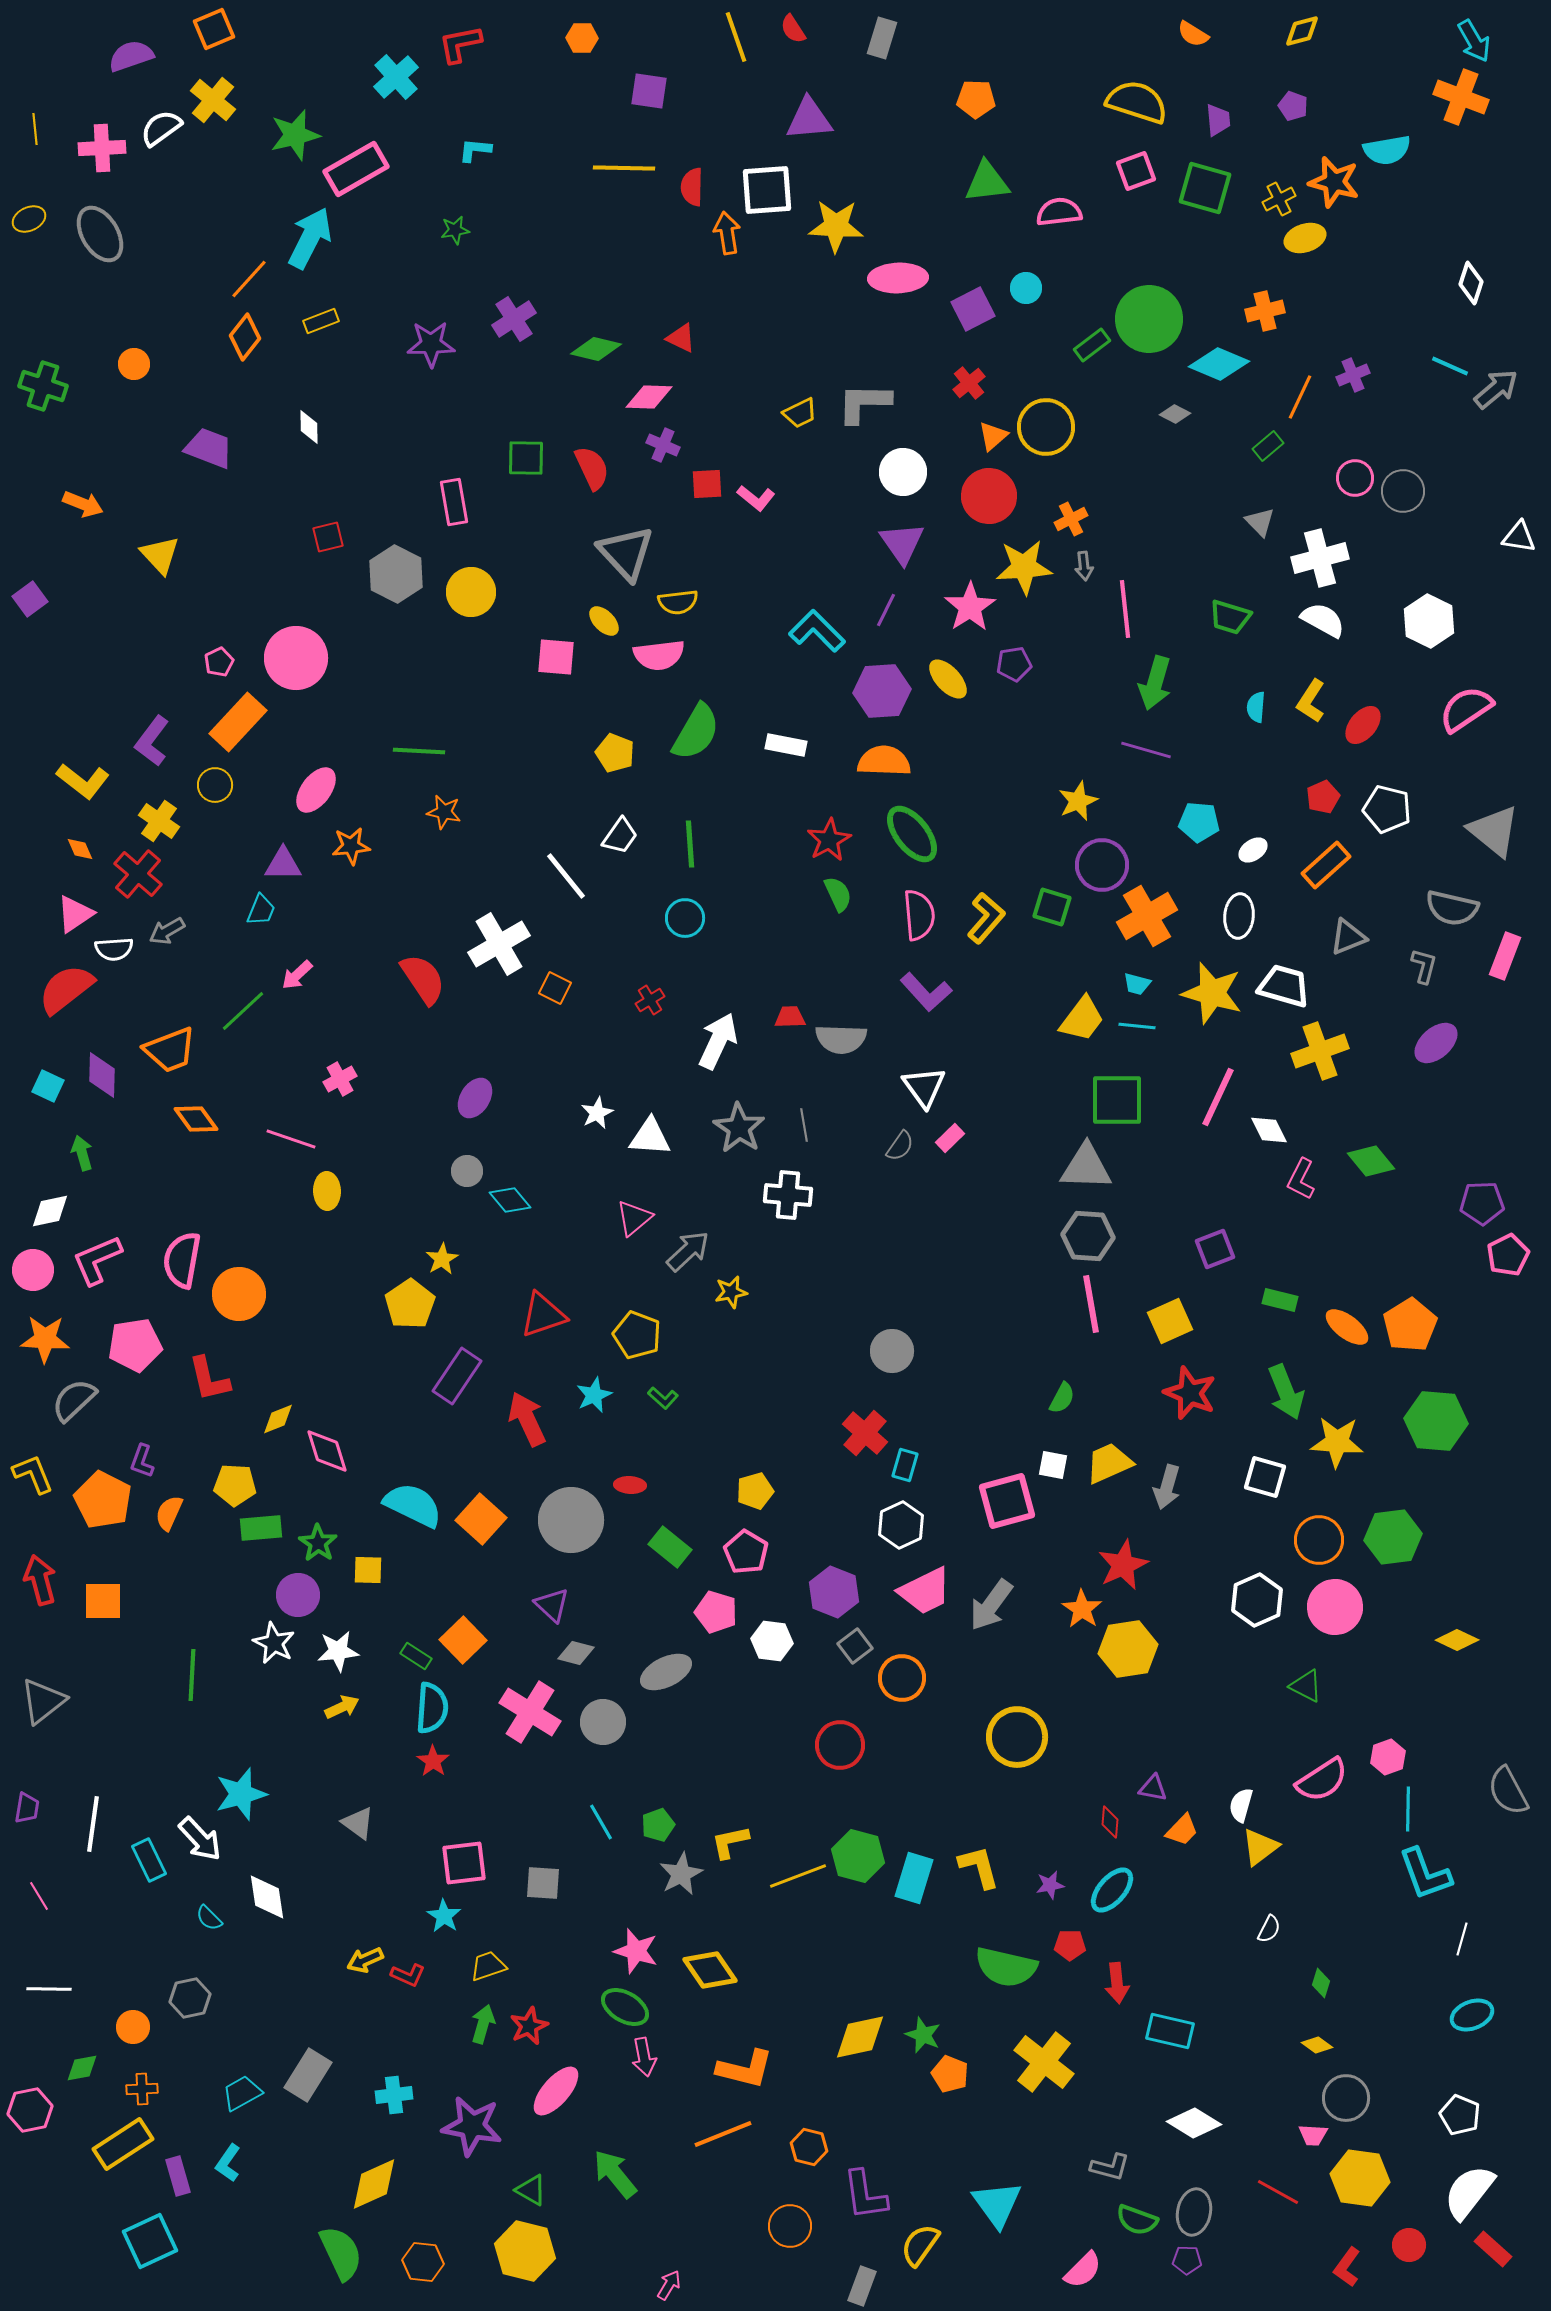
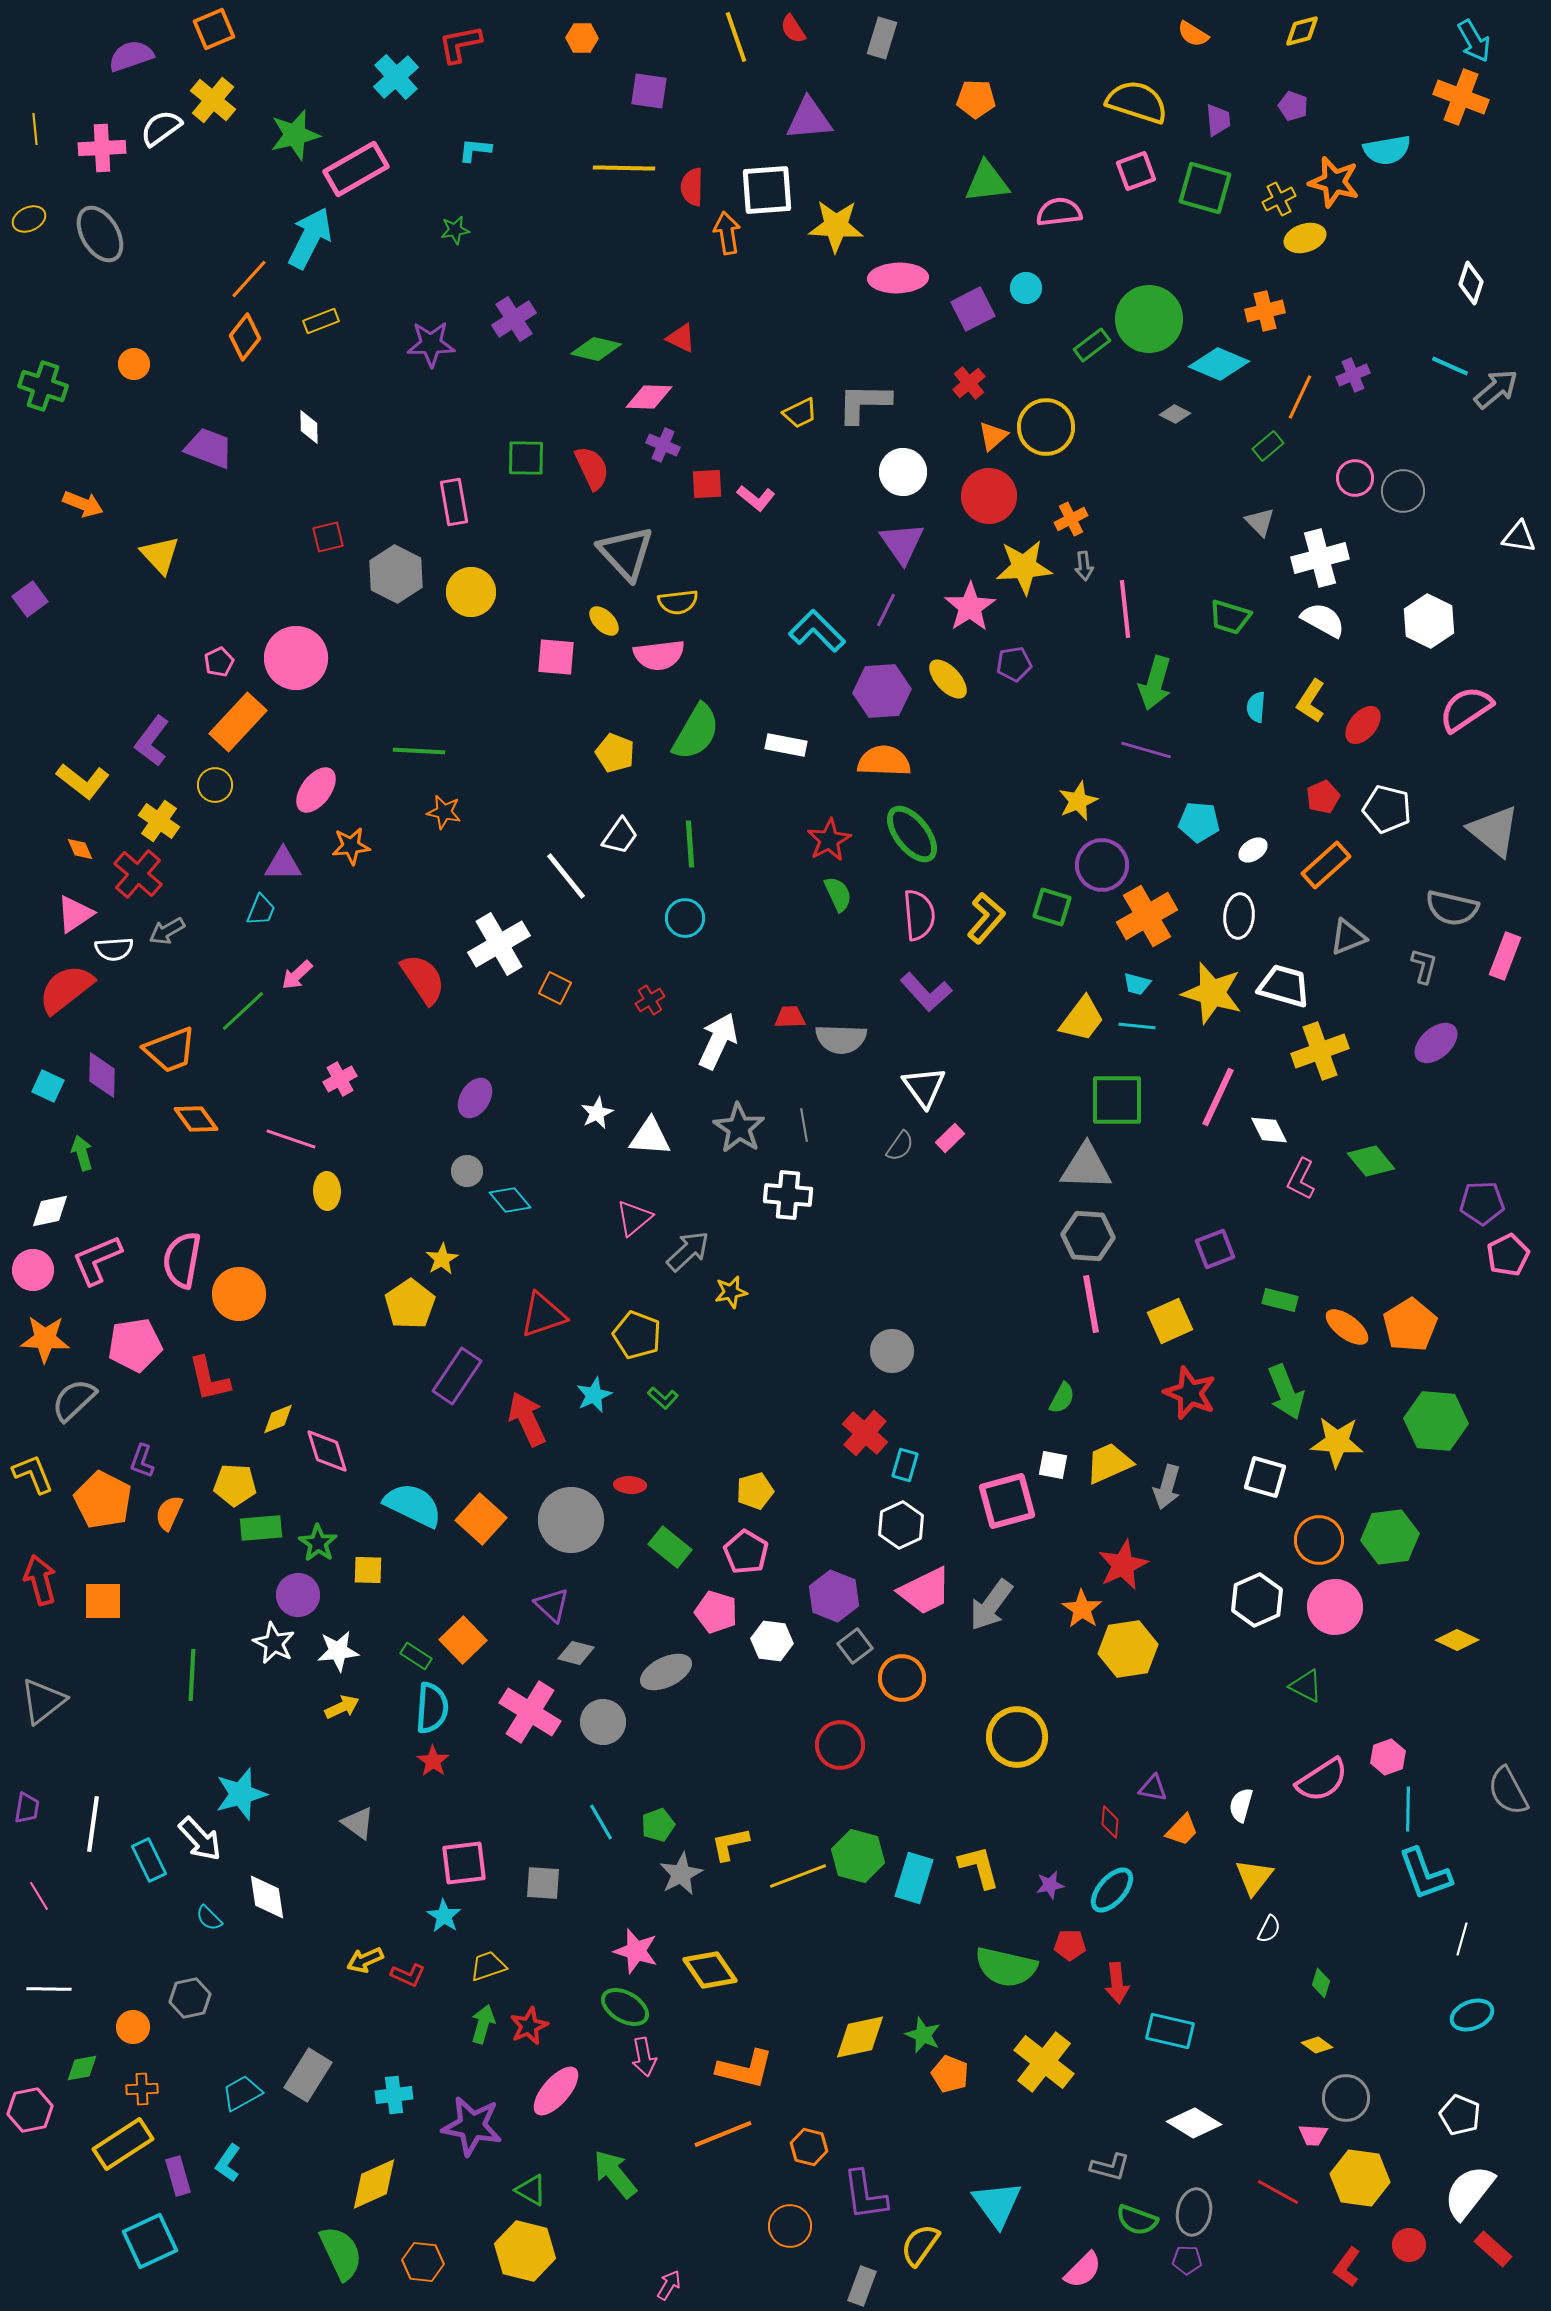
green hexagon at (1393, 1537): moved 3 px left
purple hexagon at (834, 1592): moved 4 px down
yellow L-shape at (730, 1842): moved 2 px down
yellow triangle at (1260, 1847): moved 6 px left, 30 px down; rotated 15 degrees counterclockwise
